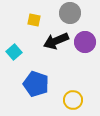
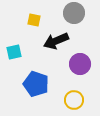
gray circle: moved 4 px right
purple circle: moved 5 px left, 22 px down
cyan square: rotated 28 degrees clockwise
yellow circle: moved 1 px right
